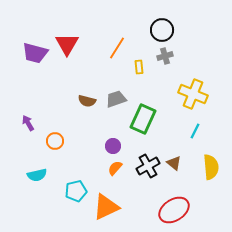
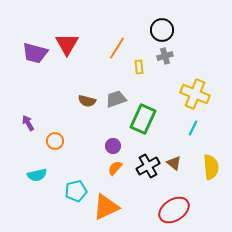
yellow cross: moved 2 px right
cyan line: moved 2 px left, 3 px up
